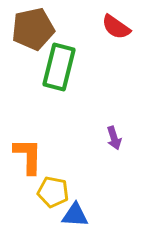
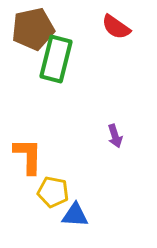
green rectangle: moved 3 px left, 8 px up
purple arrow: moved 1 px right, 2 px up
